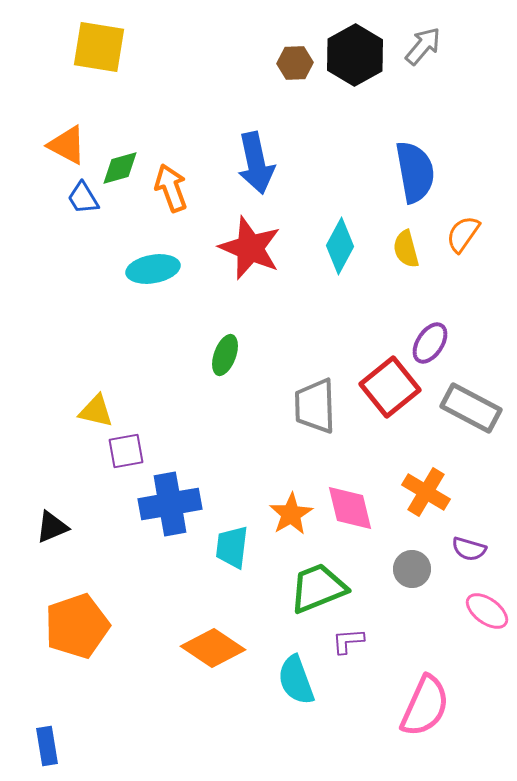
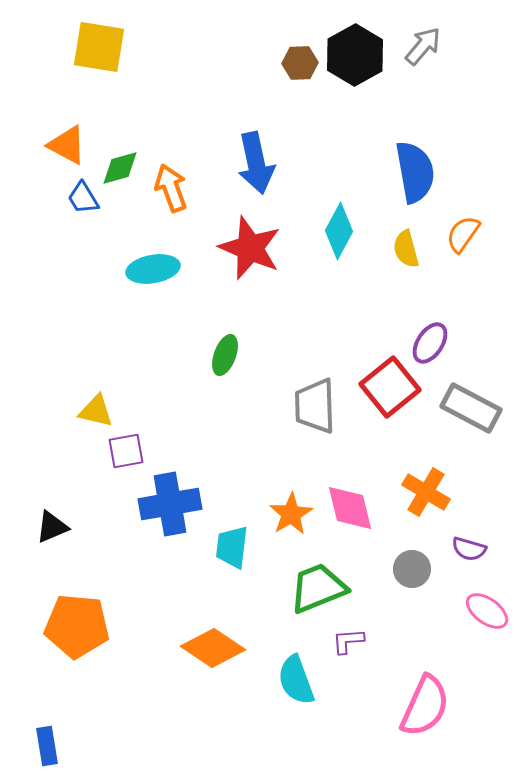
brown hexagon: moved 5 px right
cyan diamond: moved 1 px left, 15 px up
orange pentagon: rotated 24 degrees clockwise
